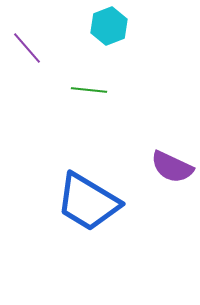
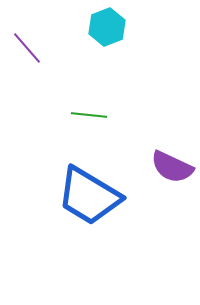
cyan hexagon: moved 2 px left, 1 px down
green line: moved 25 px down
blue trapezoid: moved 1 px right, 6 px up
